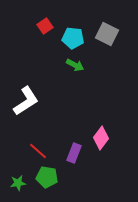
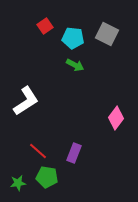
pink diamond: moved 15 px right, 20 px up
